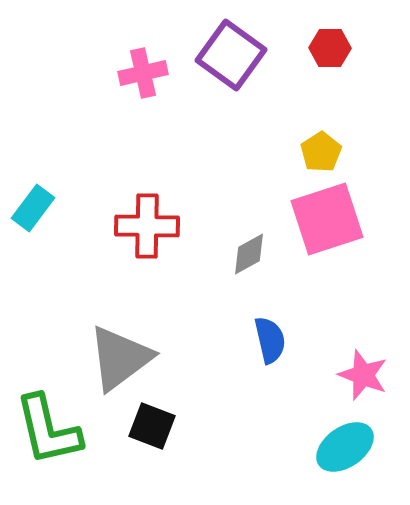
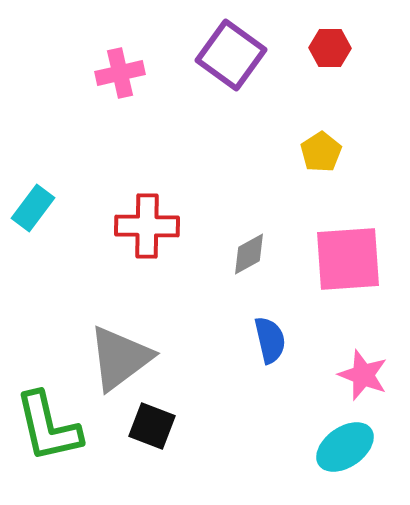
pink cross: moved 23 px left
pink square: moved 21 px right, 40 px down; rotated 14 degrees clockwise
green L-shape: moved 3 px up
